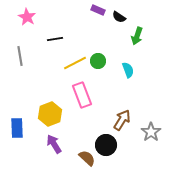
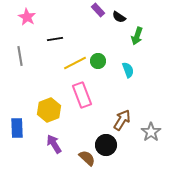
purple rectangle: rotated 24 degrees clockwise
yellow hexagon: moved 1 px left, 4 px up
